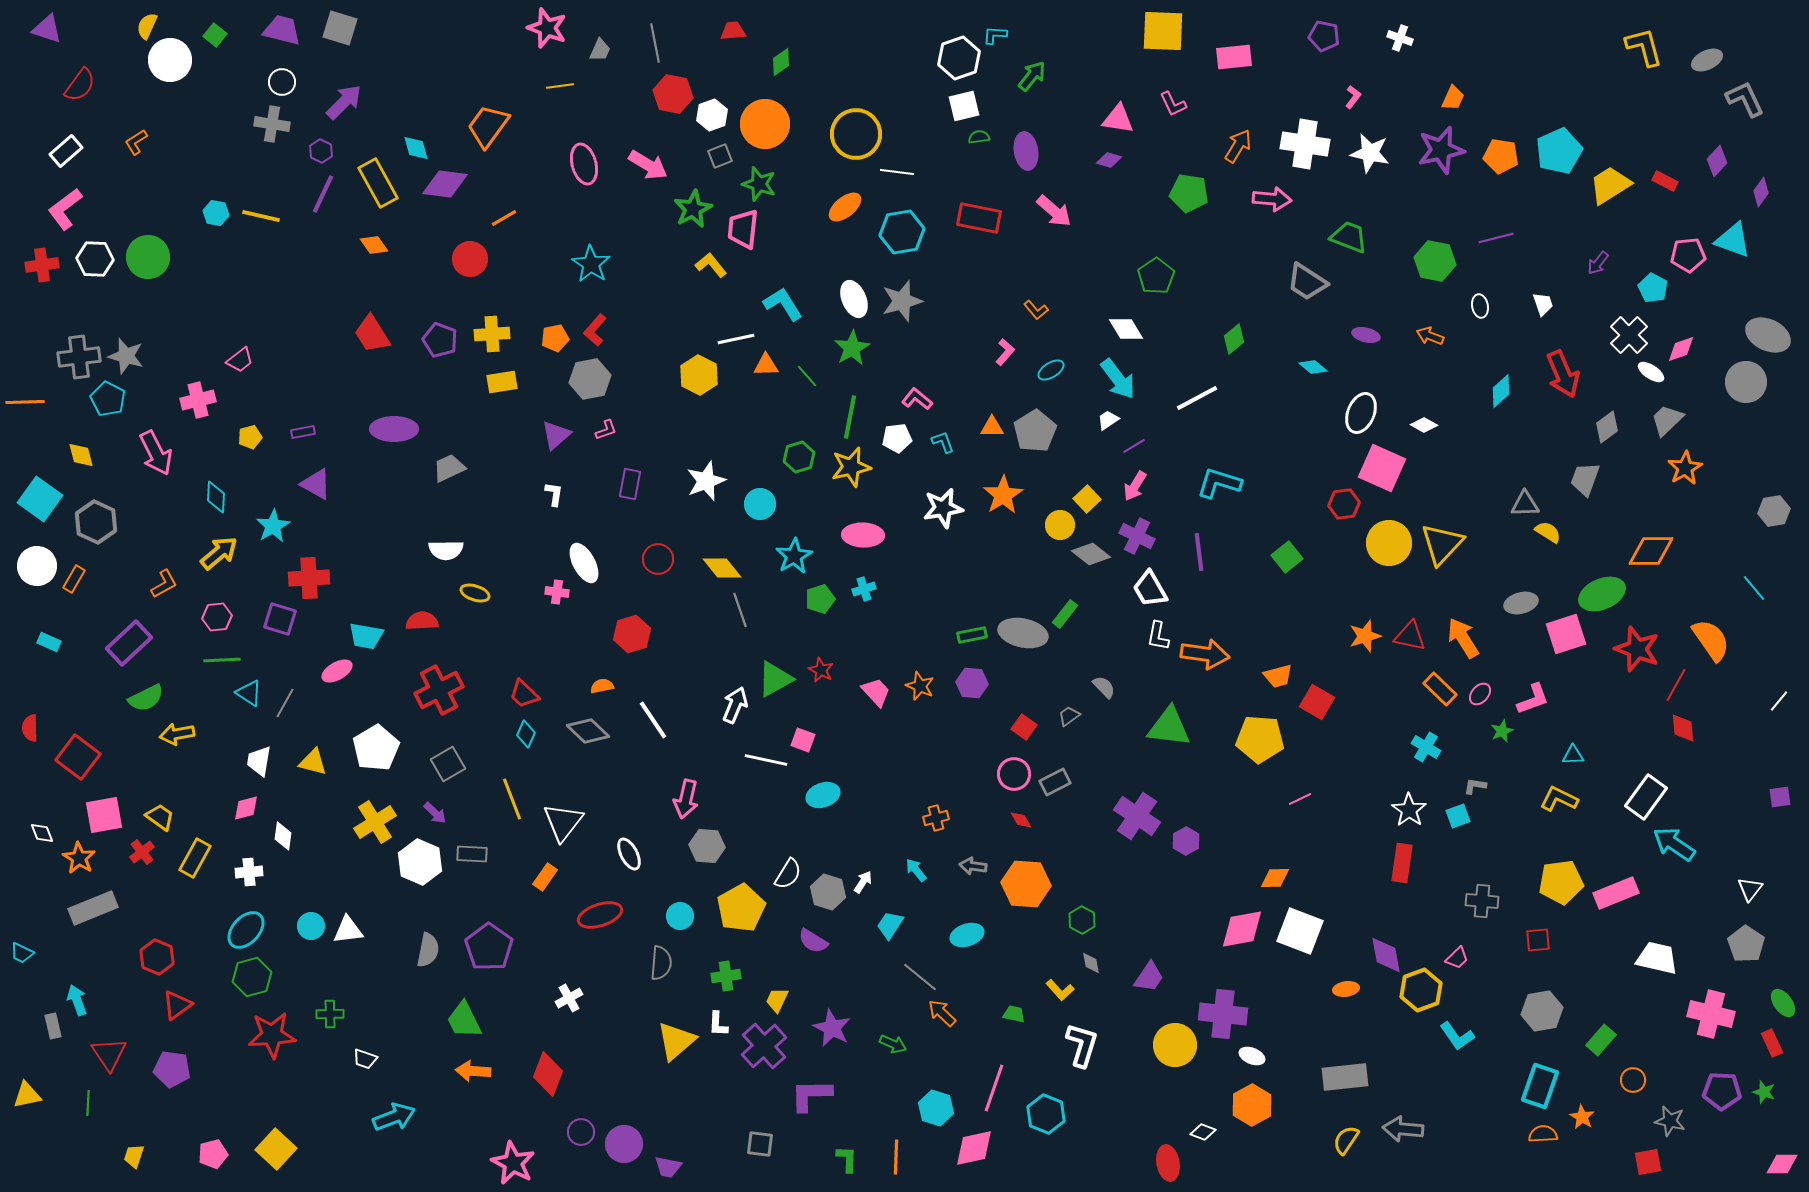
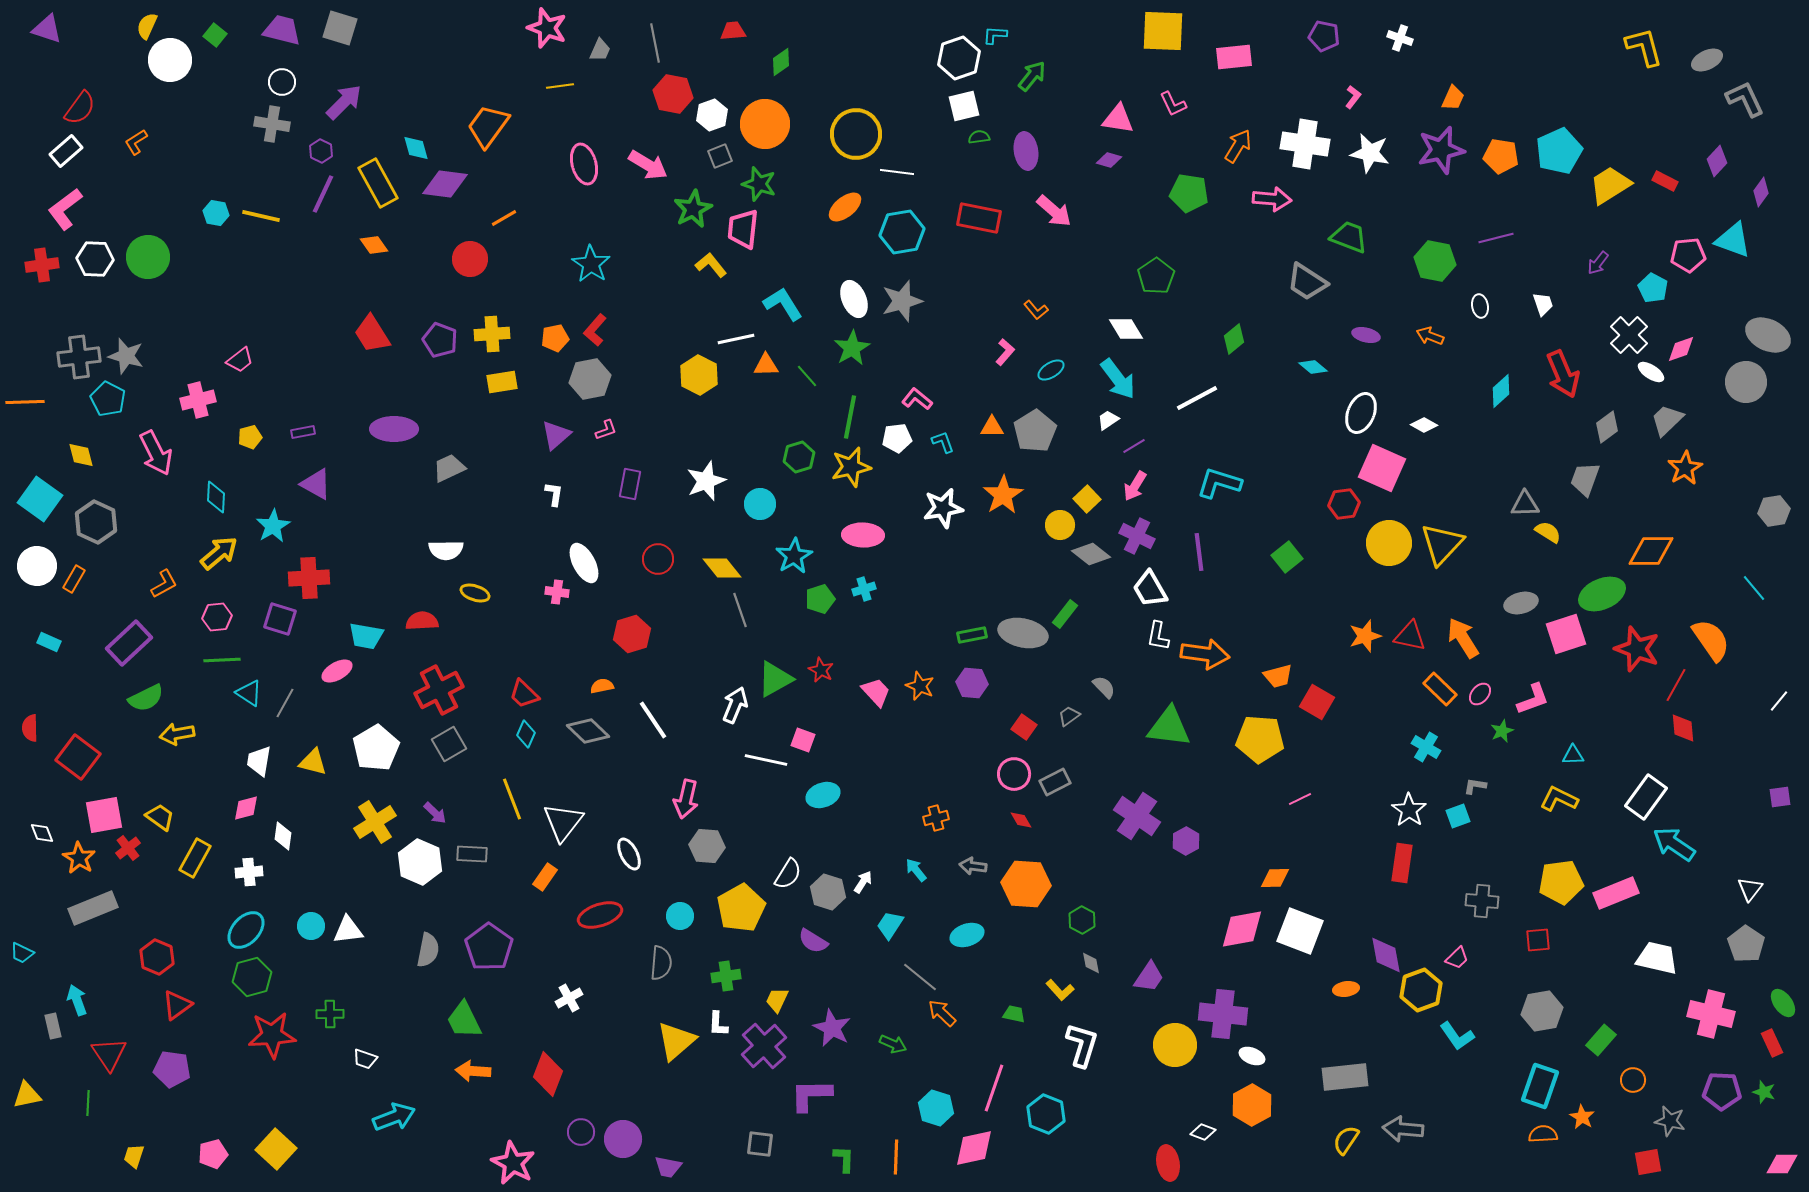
red semicircle at (80, 85): moved 23 px down
gray square at (448, 764): moved 1 px right, 20 px up
red cross at (142, 852): moved 14 px left, 4 px up
purple circle at (624, 1144): moved 1 px left, 5 px up
green L-shape at (847, 1159): moved 3 px left
